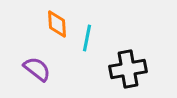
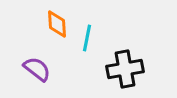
black cross: moved 3 px left
